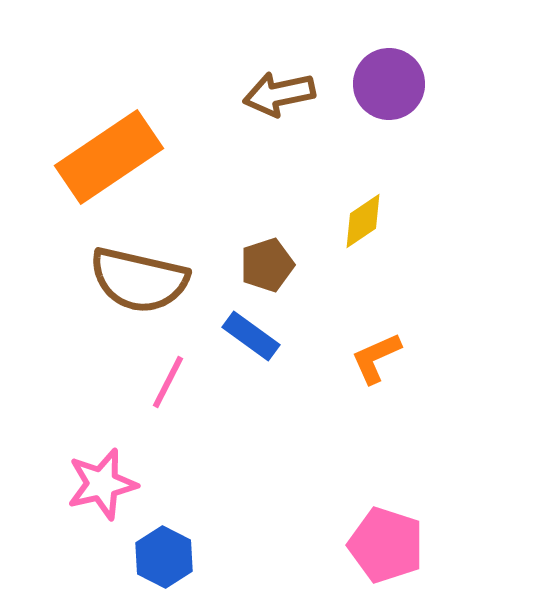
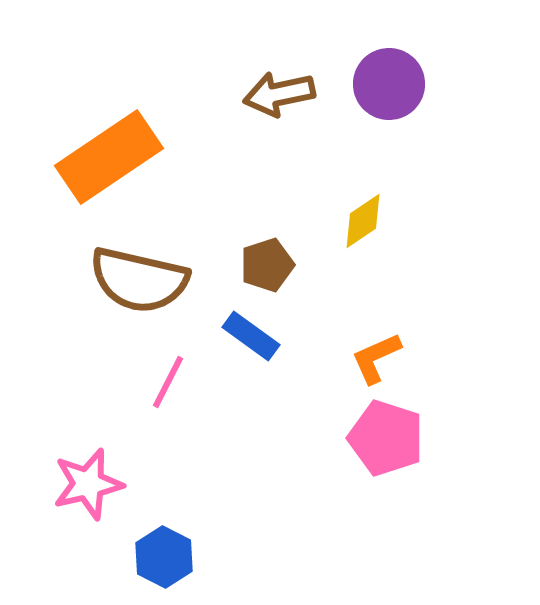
pink star: moved 14 px left
pink pentagon: moved 107 px up
